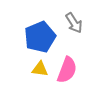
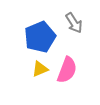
yellow triangle: rotated 30 degrees counterclockwise
